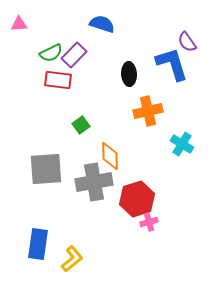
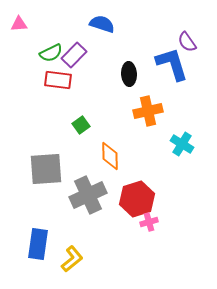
gray cross: moved 6 px left, 13 px down; rotated 15 degrees counterclockwise
